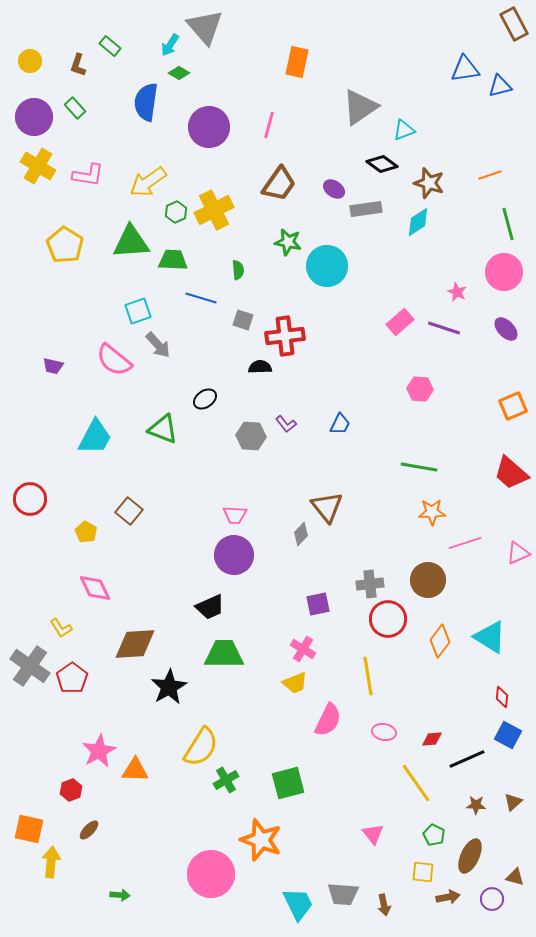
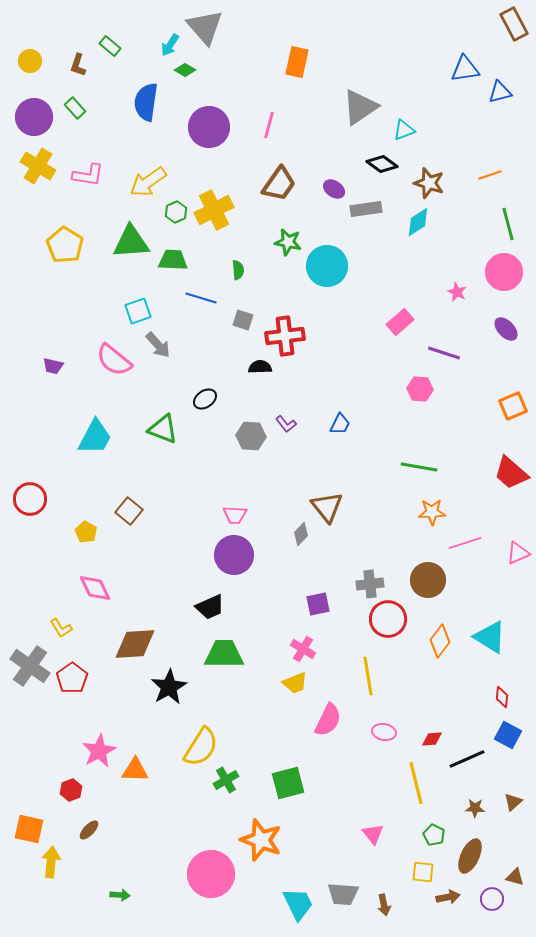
green diamond at (179, 73): moved 6 px right, 3 px up
blue triangle at (500, 86): moved 6 px down
purple line at (444, 328): moved 25 px down
yellow line at (416, 783): rotated 21 degrees clockwise
brown star at (476, 805): moved 1 px left, 3 px down
